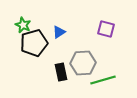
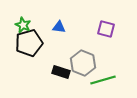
blue triangle: moved 5 px up; rotated 40 degrees clockwise
black pentagon: moved 5 px left
gray hexagon: rotated 25 degrees clockwise
black rectangle: rotated 60 degrees counterclockwise
